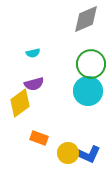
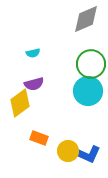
yellow circle: moved 2 px up
